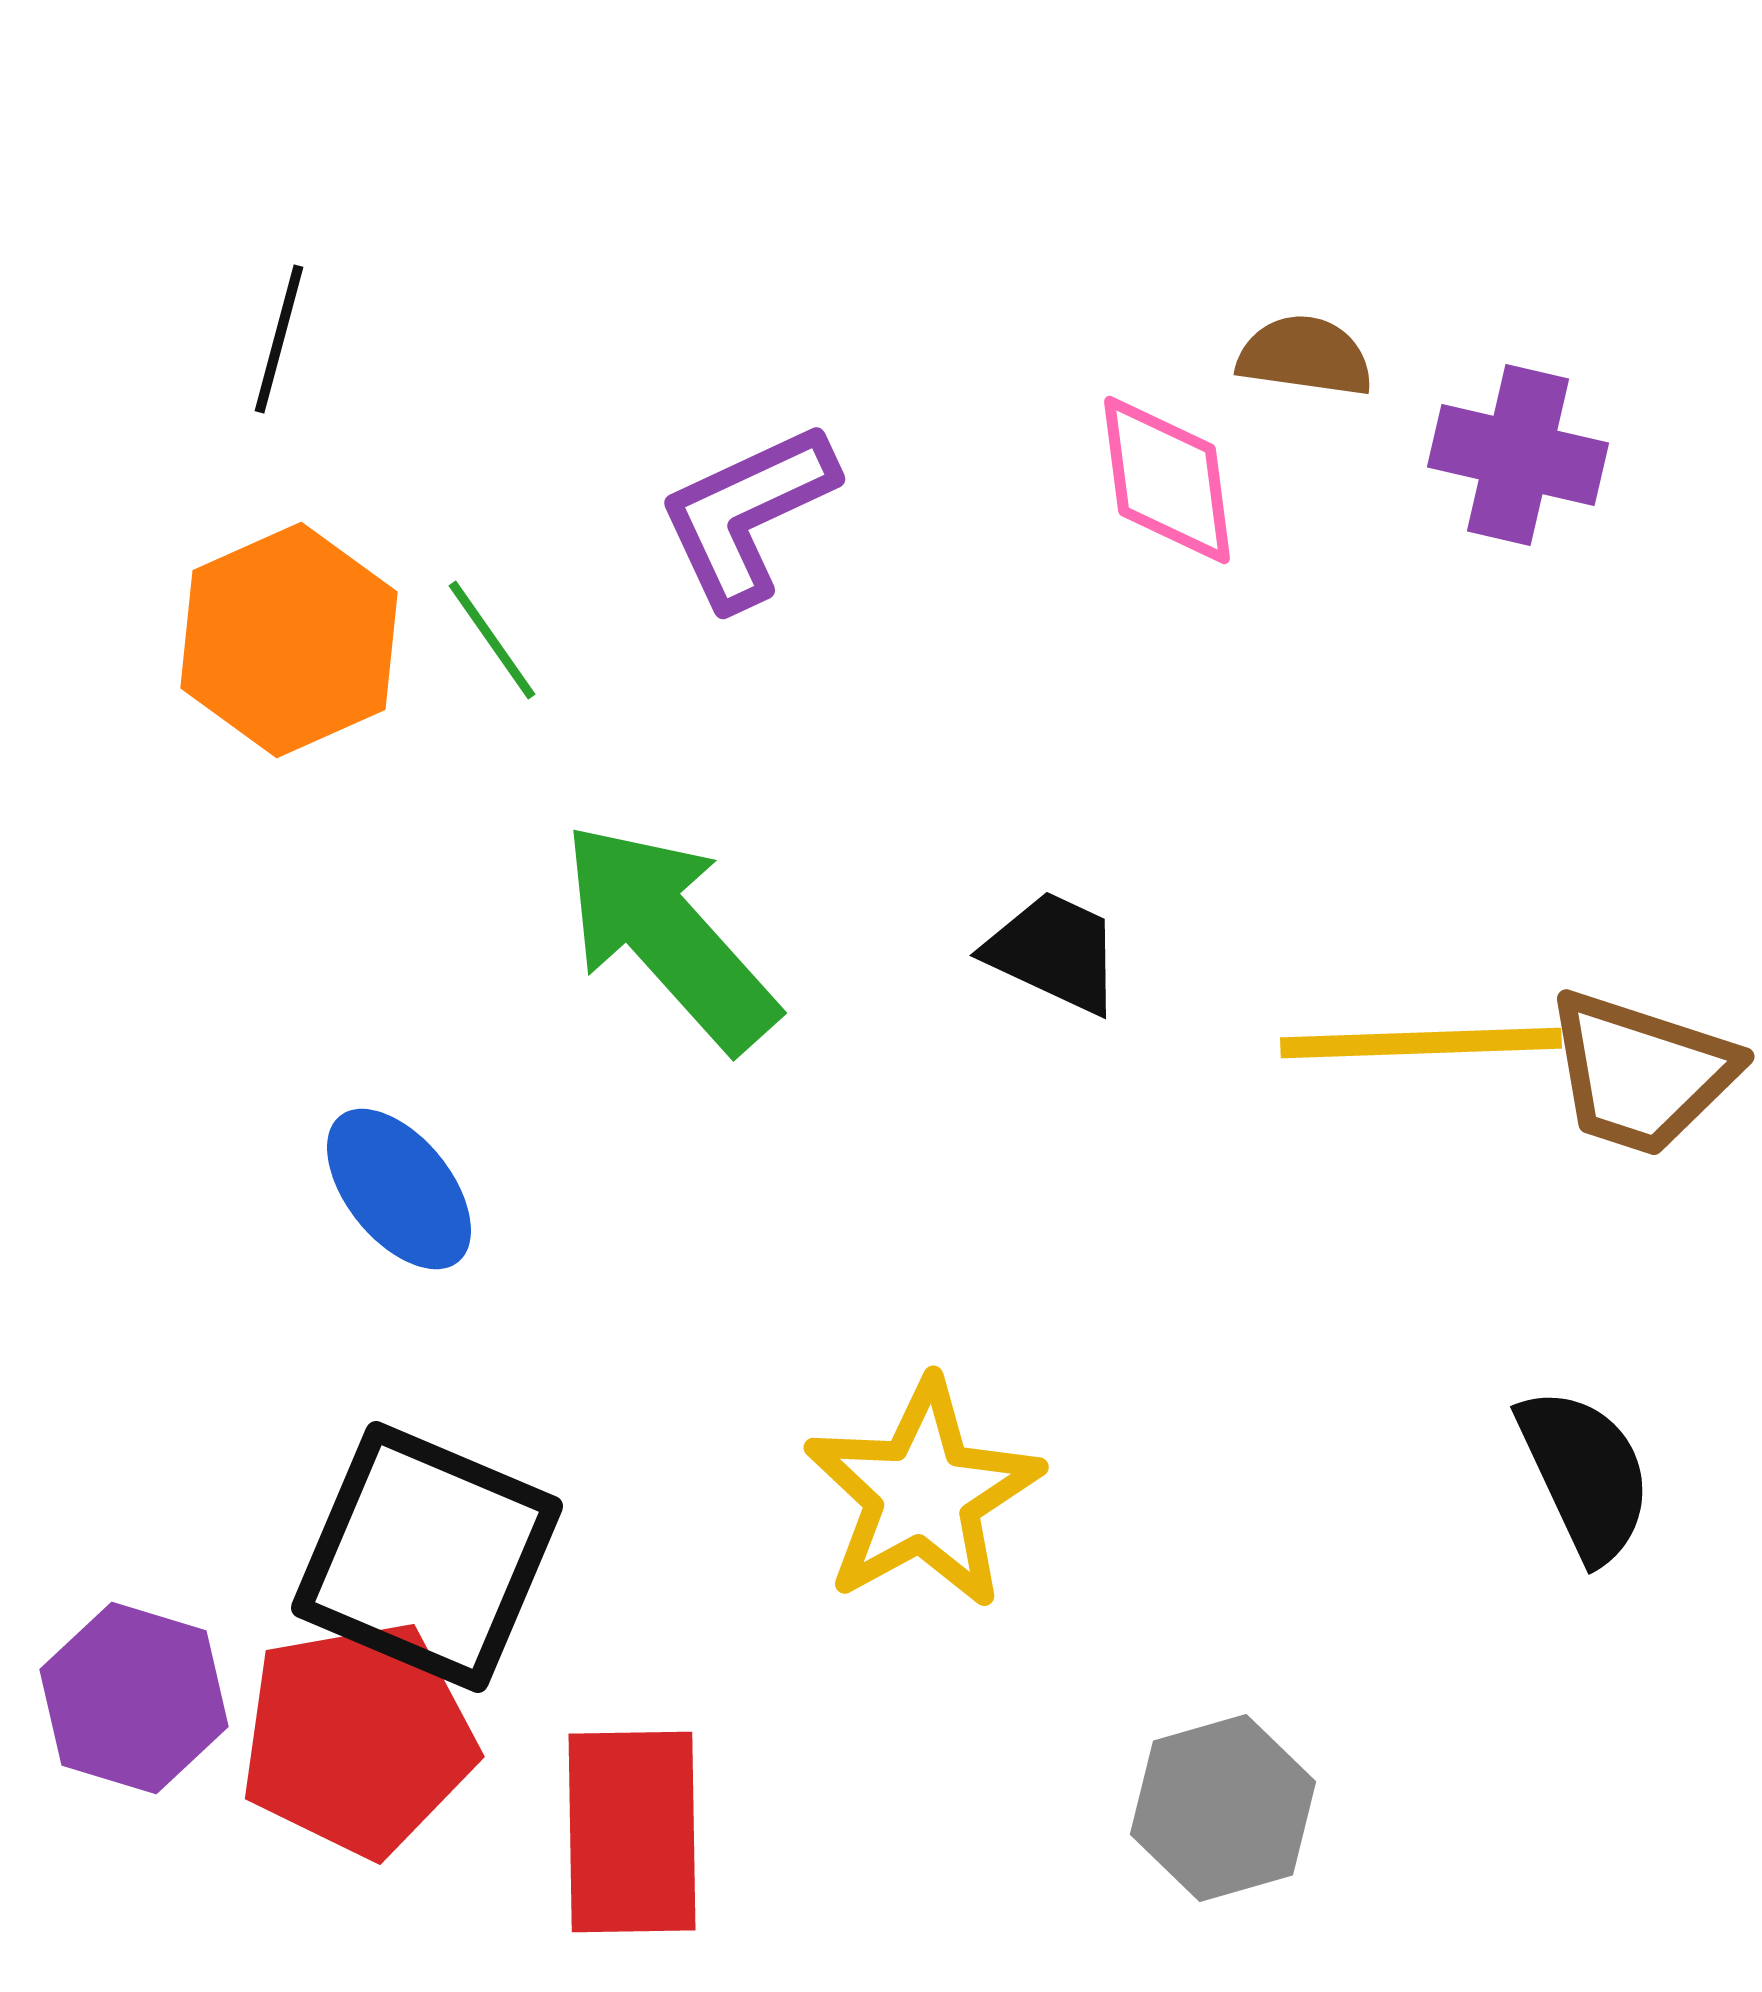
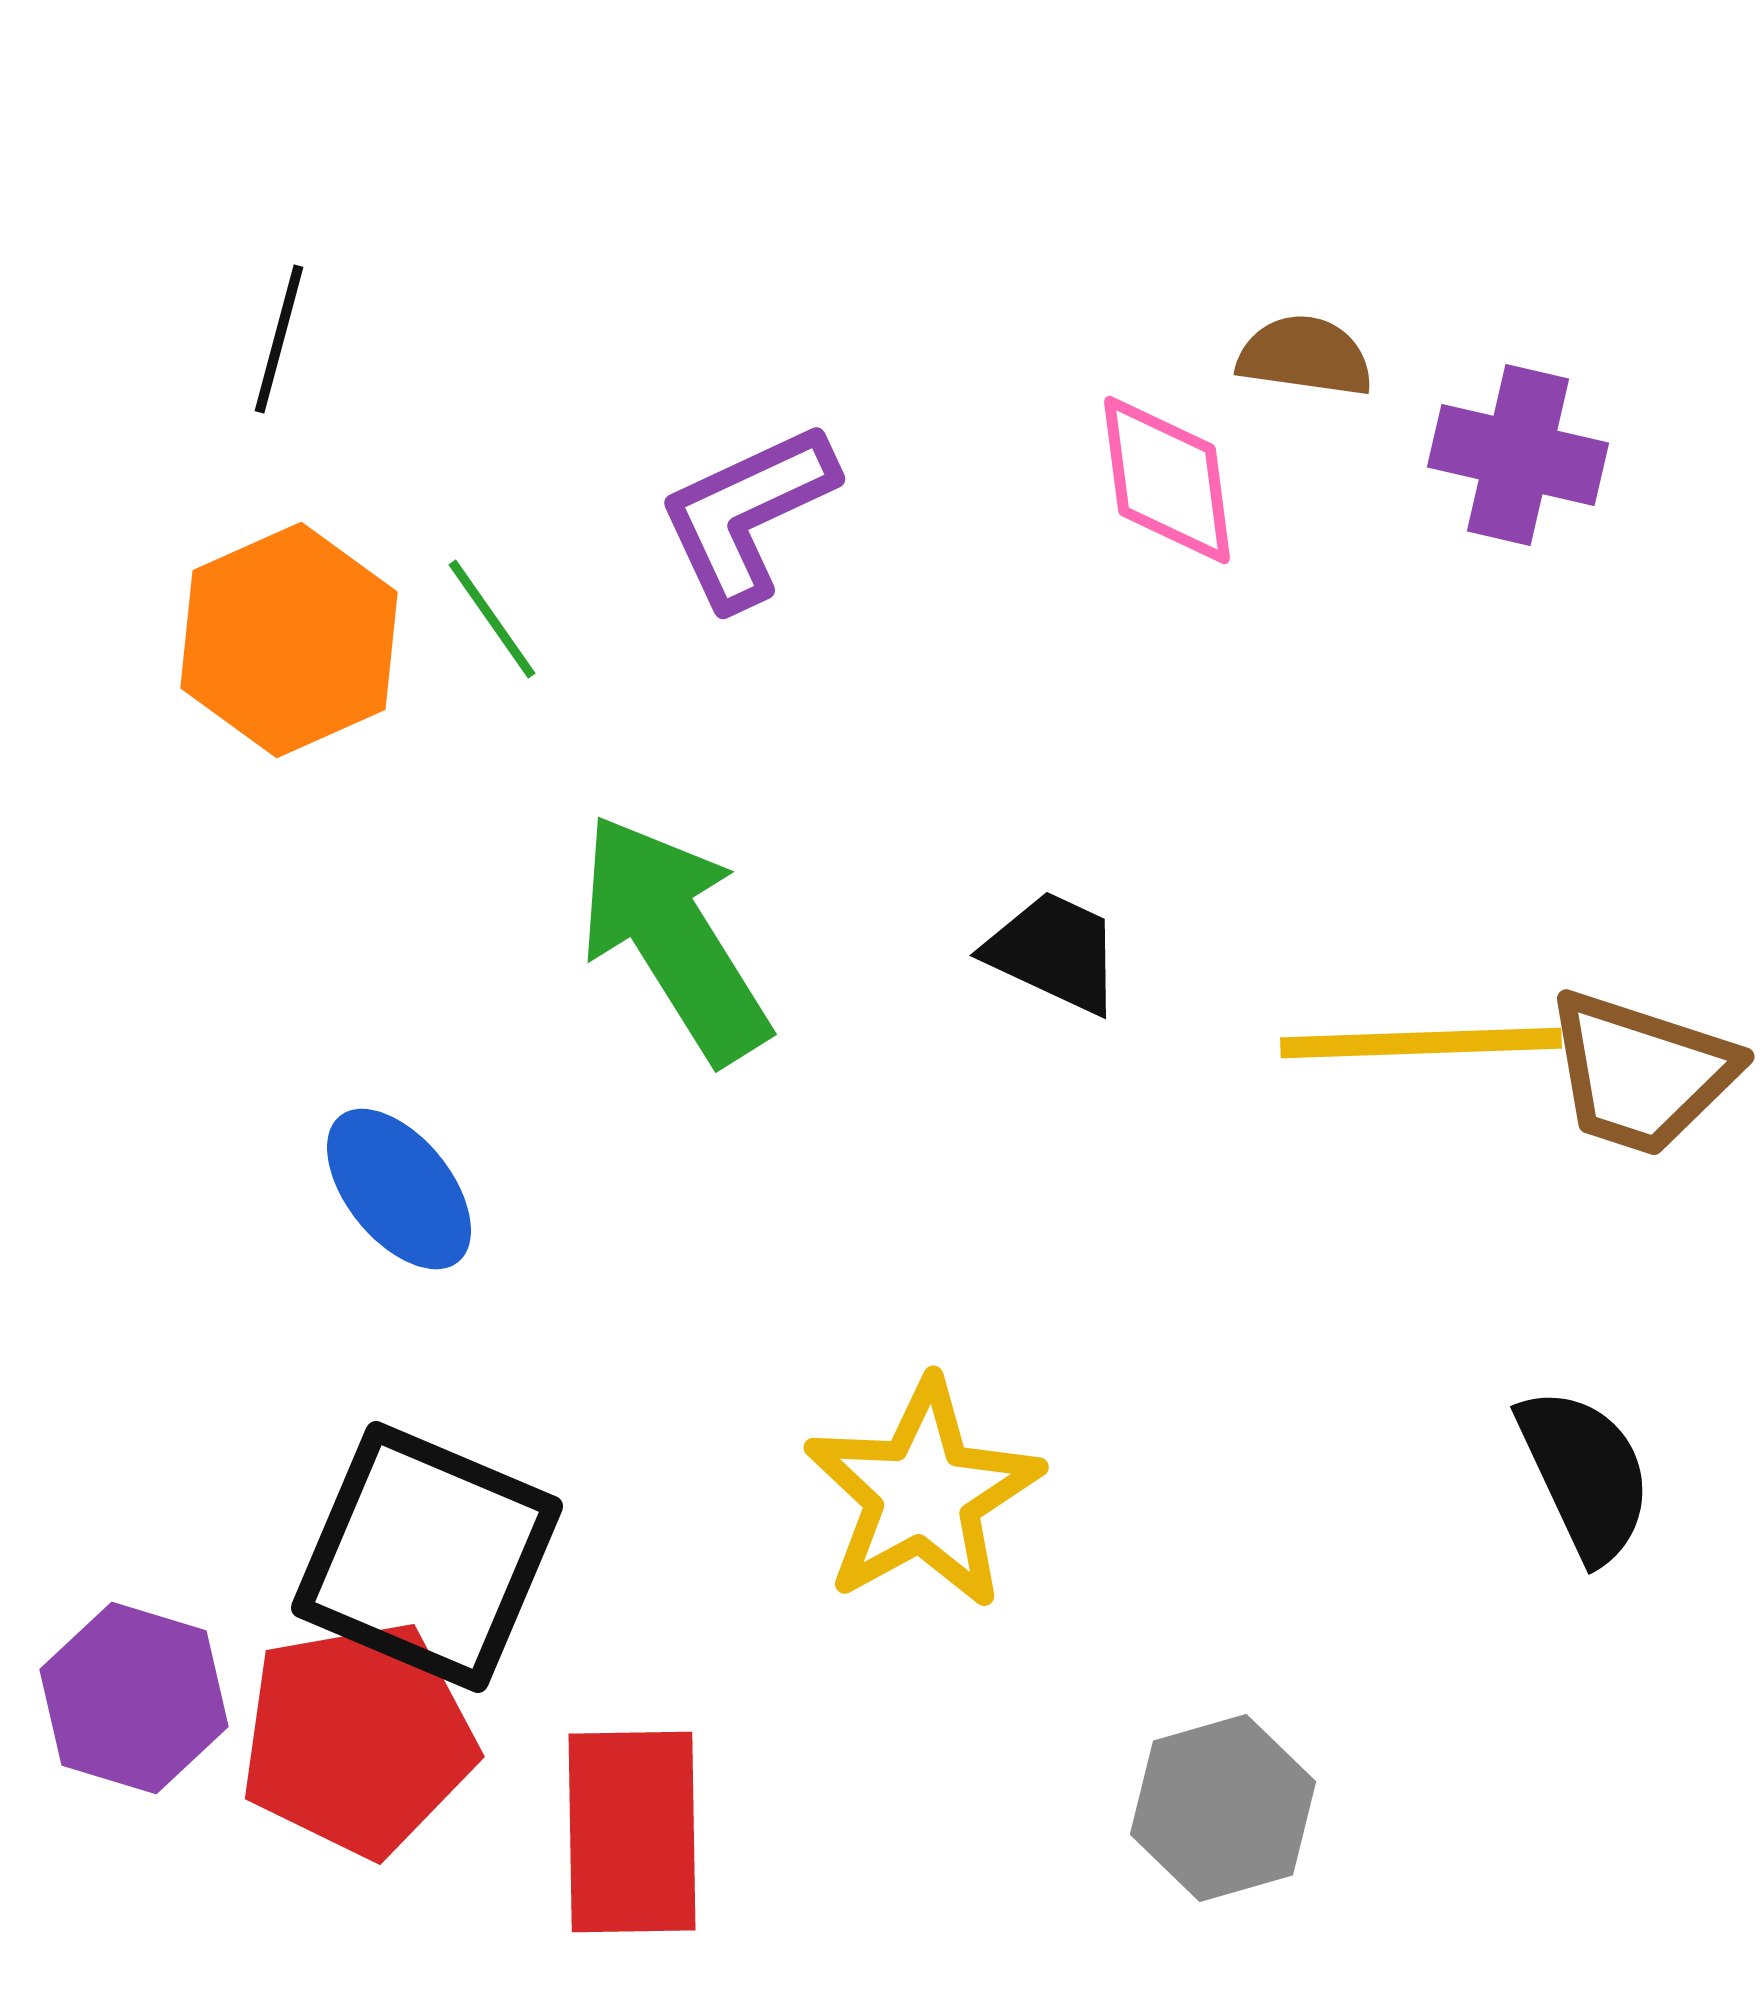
green line: moved 21 px up
green arrow: moved 5 px right, 2 px down; rotated 10 degrees clockwise
